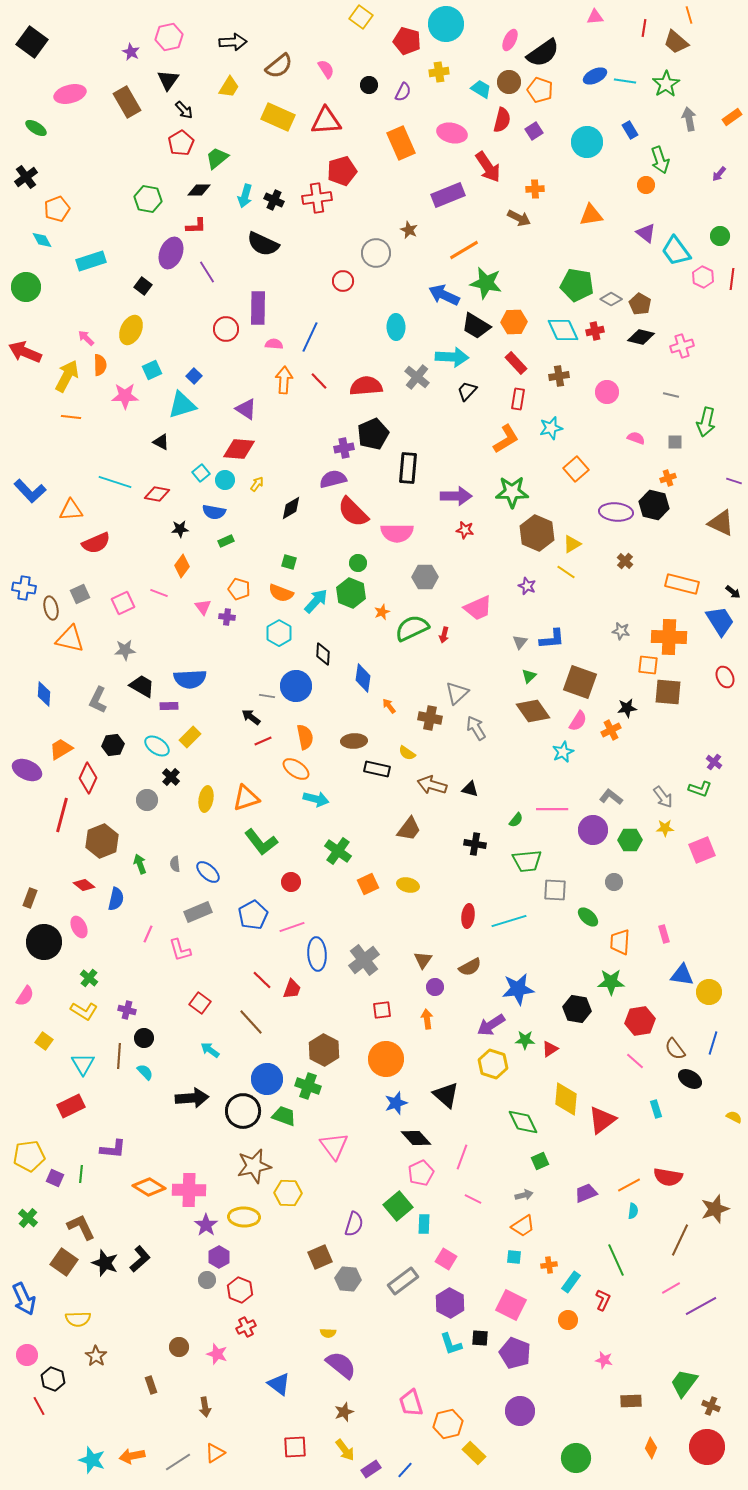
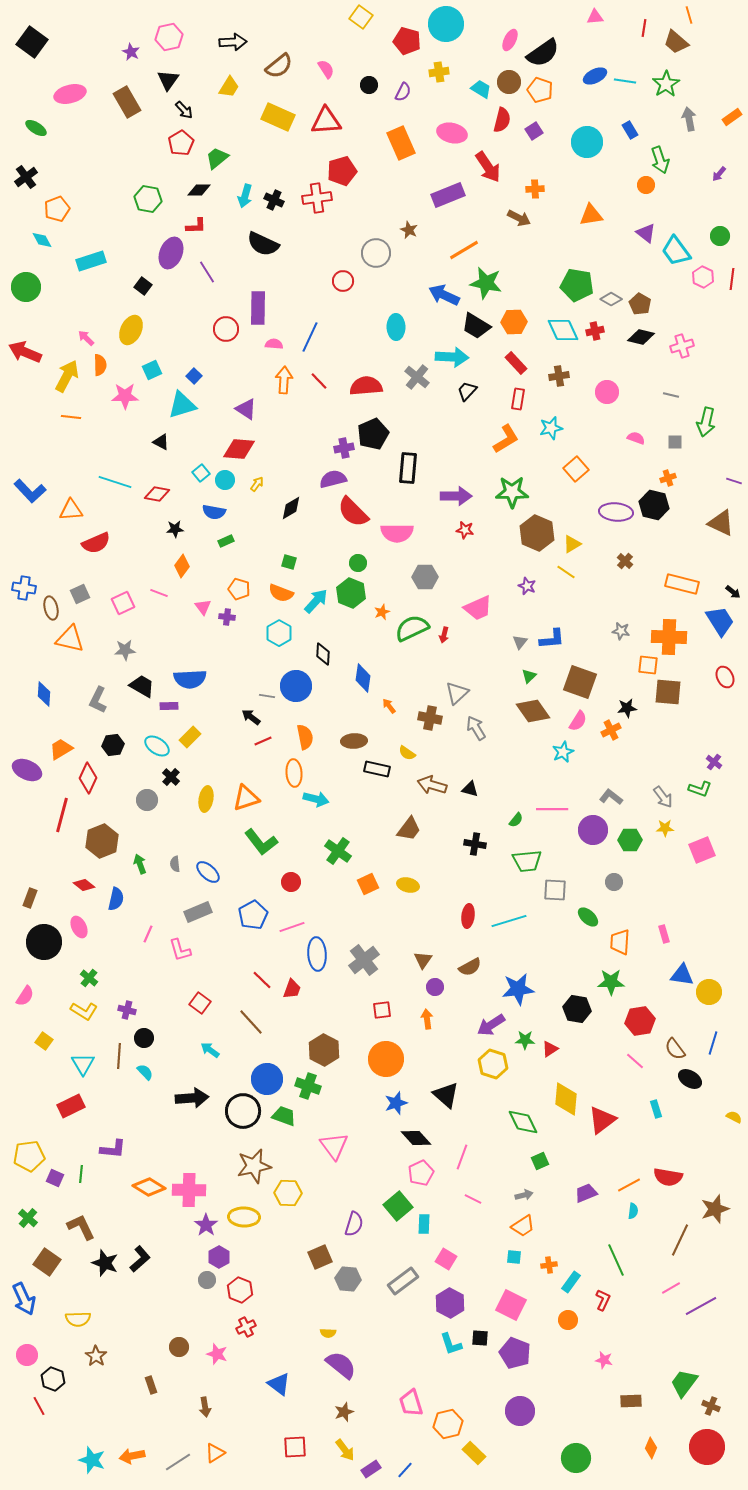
black star at (180, 529): moved 5 px left
orange ellipse at (296, 769): moved 2 px left, 4 px down; rotated 52 degrees clockwise
brown square at (64, 1262): moved 17 px left
